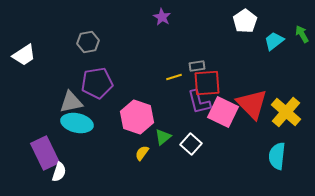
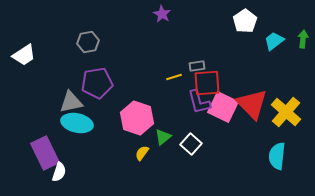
purple star: moved 3 px up
green arrow: moved 1 px right, 5 px down; rotated 36 degrees clockwise
pink square: moved 5 px up
pink hexagon: moved 1 px down
